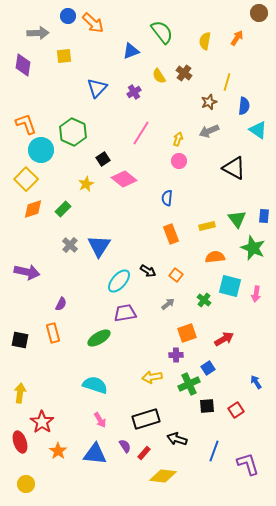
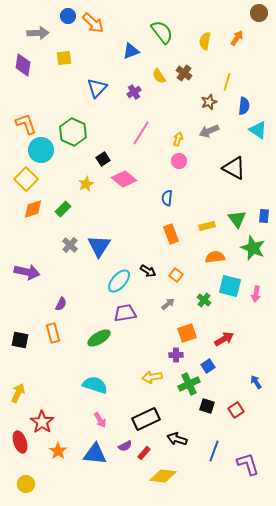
yellow square at (64, 56): moved 2 px down
blue square at (208, 368): moved 2 px up
yellow arrow at (20, 393): moved 2 px left; rotated 18 degrees clockwise
black square at (207, 406): rotated 21 degrees clockwise
black rectangle at (146, 419): rotated 8 degrees counterclockwise
purple semicircle at (125, 446): rotated 96 degrees clockwise
